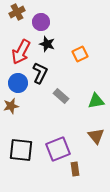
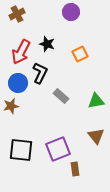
brown cross: moved 2 px down
purple circle: moved 30 px right, 10 px up
